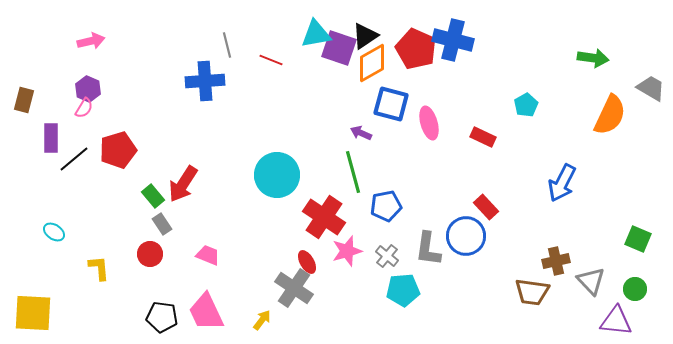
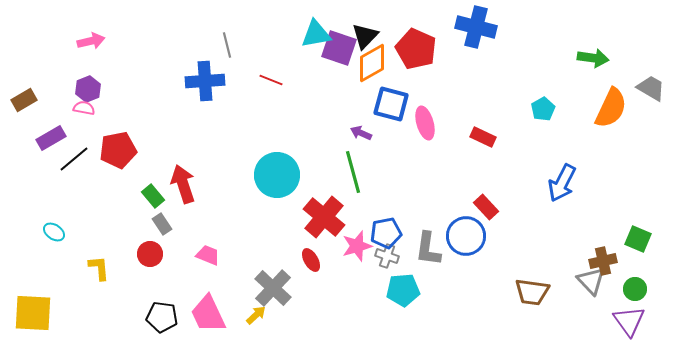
black triangle at (365, 36): rotated 12 degrees counterclockwise
blue cross at (453, 40): moved 23 px right, 13 px up
red line at (271, 60): moved 20 px down
purple hexagon at (88, 89): rotated 15 degrees clockwise
brown rectangle at (24, 100): rotated 45 degrees clockwise
cyan pentagon at (526, 105): moved 17 px right, 4 px down
pink semicircle at (84, 108): rotated 110 degrees counterclockwise
orange semicircle at (610, 115): moved 1 px right, 7 px up
pink ellipse at (429, 123): moved 4 px left
purple rectangle at (51, 138): rotated 60 degrees clockwise
red pentagon at (118, 150): rotated 6 degrees clockwise
red arrow at (183, 184): rotated 129 degrees clockwise
blue pentagon at (386, 206): moved 27 px down
red cross at (324, 217): rotated 6 degrees clockwise
pink star at (347, 251): moved 10 px right, 5 px up
gray cross at (387, 256): rotated 20 degrees counterclockwise
brown cross at (556, 261): moved 47 px right
red ellipse at (307, 262): moved 4 px right, 2 px up
gray cross at (294, 288): moved 21 px left; rotated 9 degrees clockwise
pink trapezoid at (206, 312): moved 2 px right, 2 px down
yellow arrow at (262, 320): moved 6 px left, 5 px up; rotated 10 degrees clockwise
purple triangle at (616, 321): moved 13 px right; rotated 48 degrees clockwise
